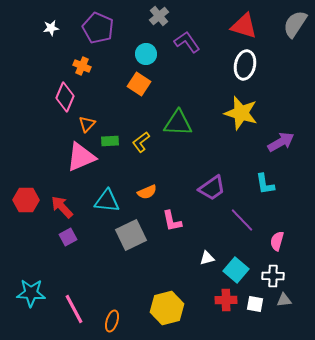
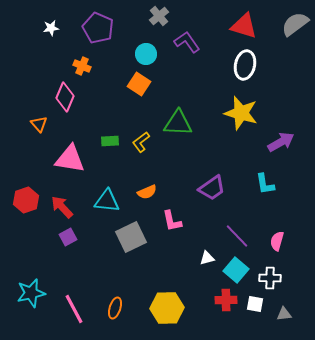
gray semicircle: rotated 20 degrees clockwise
orange triangle: moved 48 px left; rotated 24 degrees counterclockwise
pink triangle: moved 11 px left, 2 px down; rotated 32 degrees clockwise
red hexagon: rotated 20 degrees counterclockwise
purple line: moved 5 px left, 16 px down
gray square: moved 2 px down
white cross: moved 3 px left, 2 px down
cyan star: rotated 16 degrees counterclockwise
gray triangle: moved 14 px down
yellow hexagon: rotated 12 degrees clockwise
orange ellipse: moved 3 px right, 13 px up
